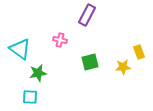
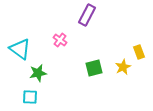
pink cross: rotated 24 degrees clockwise
green square: moved 4 px right, 6 px down
yellow star: rotated 21 degrees counterclockwise
